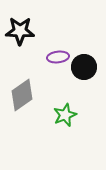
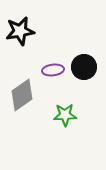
black star: rotated 12 degrees counterclockwise
purple ellipse: moved 5 px left, 13 px down
green star: rotated 20 degrees clockwise
